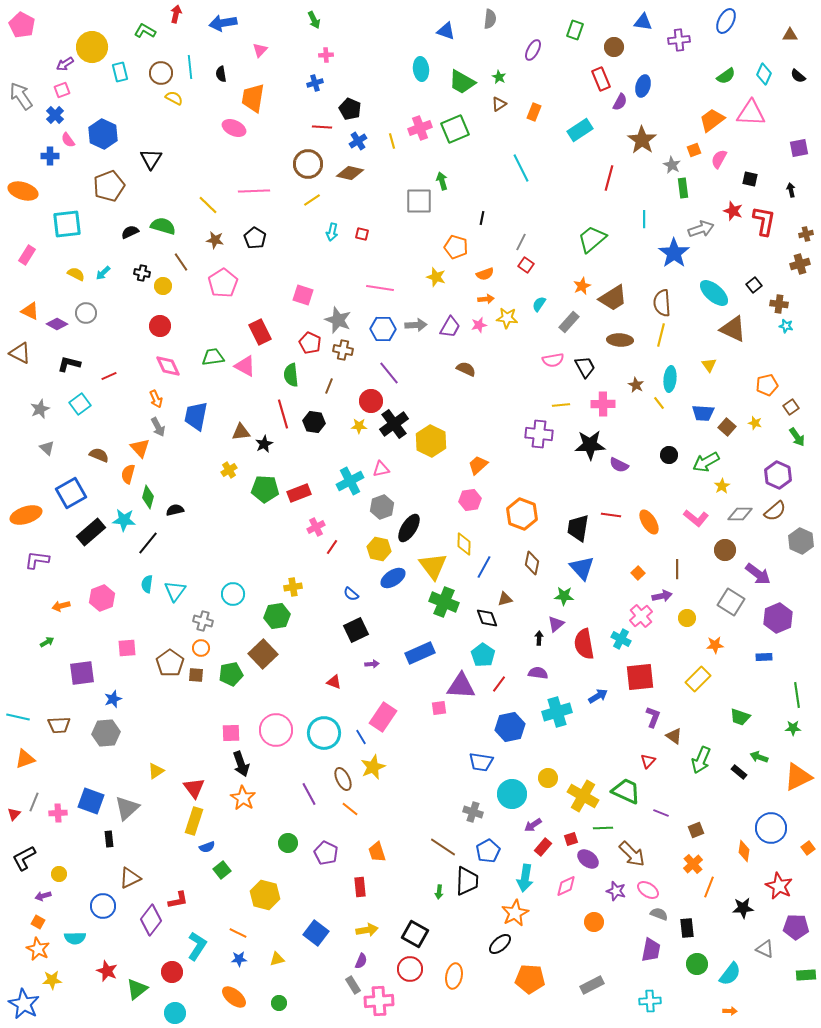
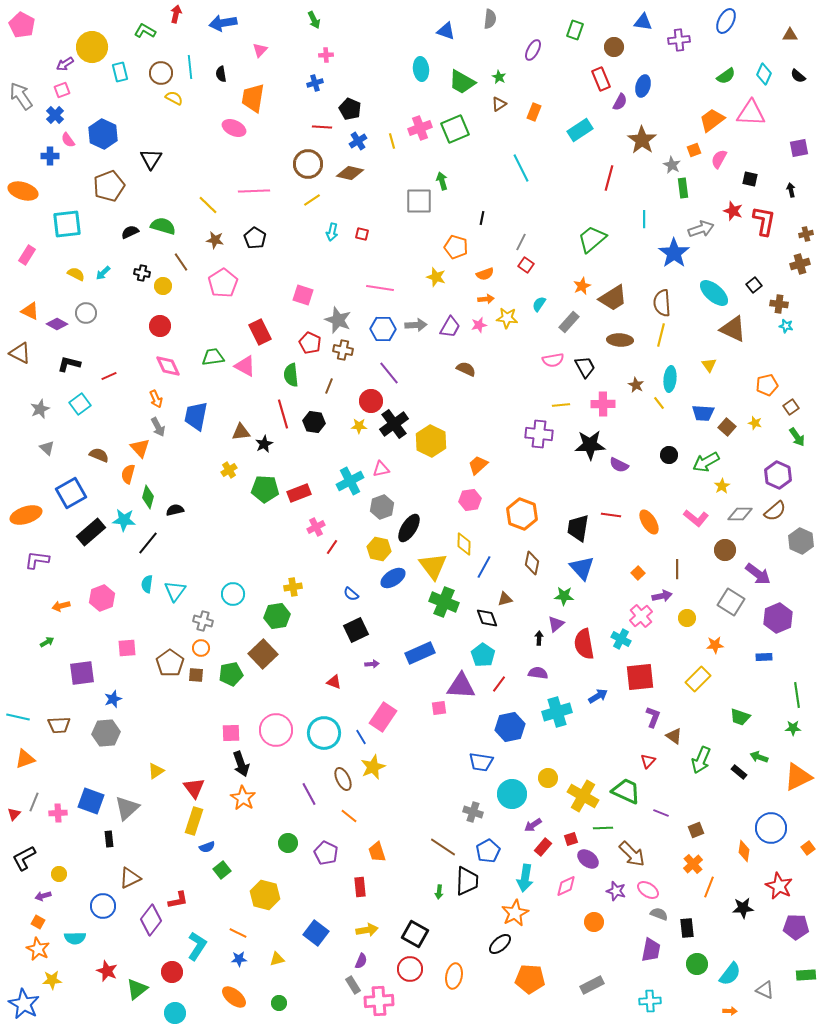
orange line at (350, 809): moved 1 px left, 7 px down
gray triangle at (765, 949): moved 41 px down
